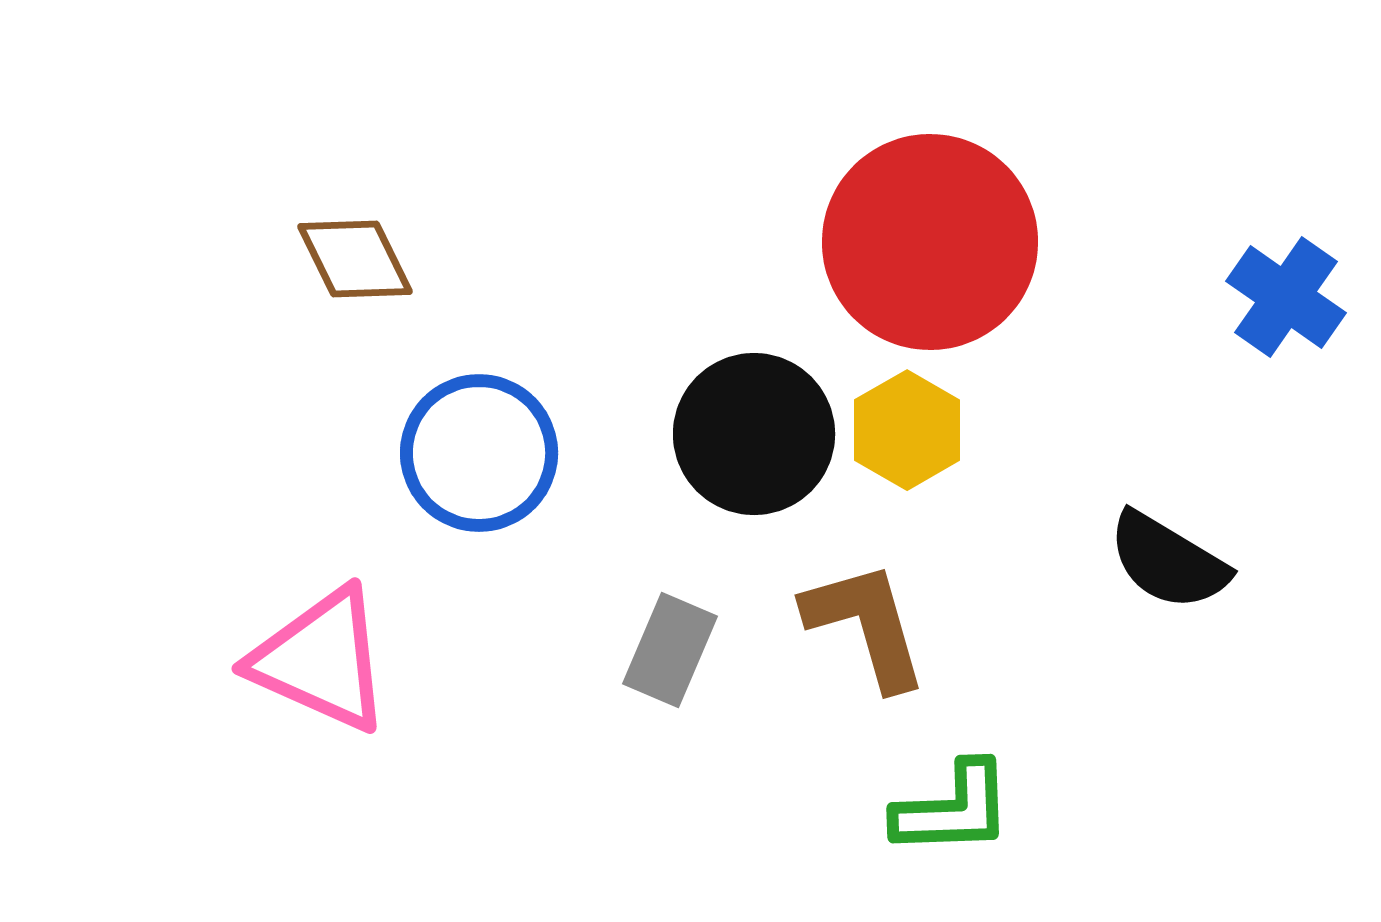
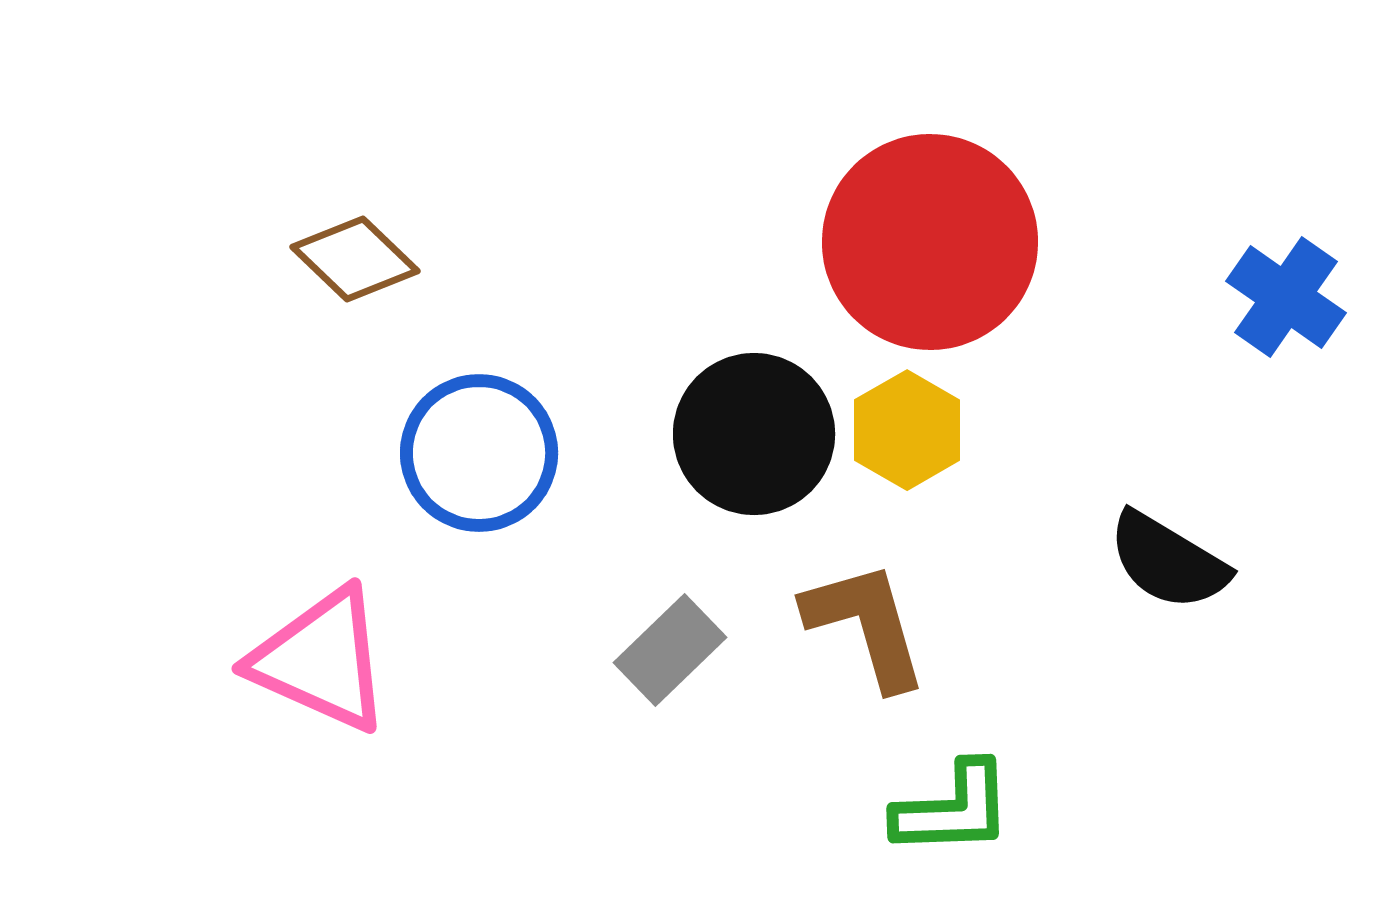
brown diamond: rotated 20 degrees counterclockwise
gray rectangle: rotated 23 degrees clockwise
